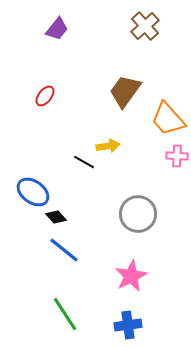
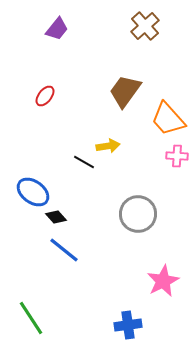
pink star: moved 32 px right, 5 px down
green line: moved 34 px left, 4 px down
